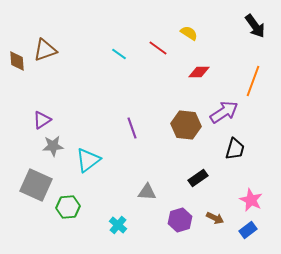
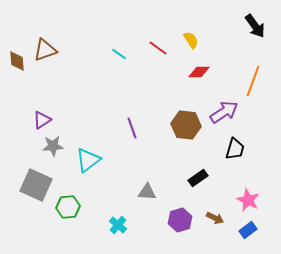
yellow semicircle: moved 2 px right, 7 px down; rotated 24 degrees clockwise
pink star: moved 3 px left
